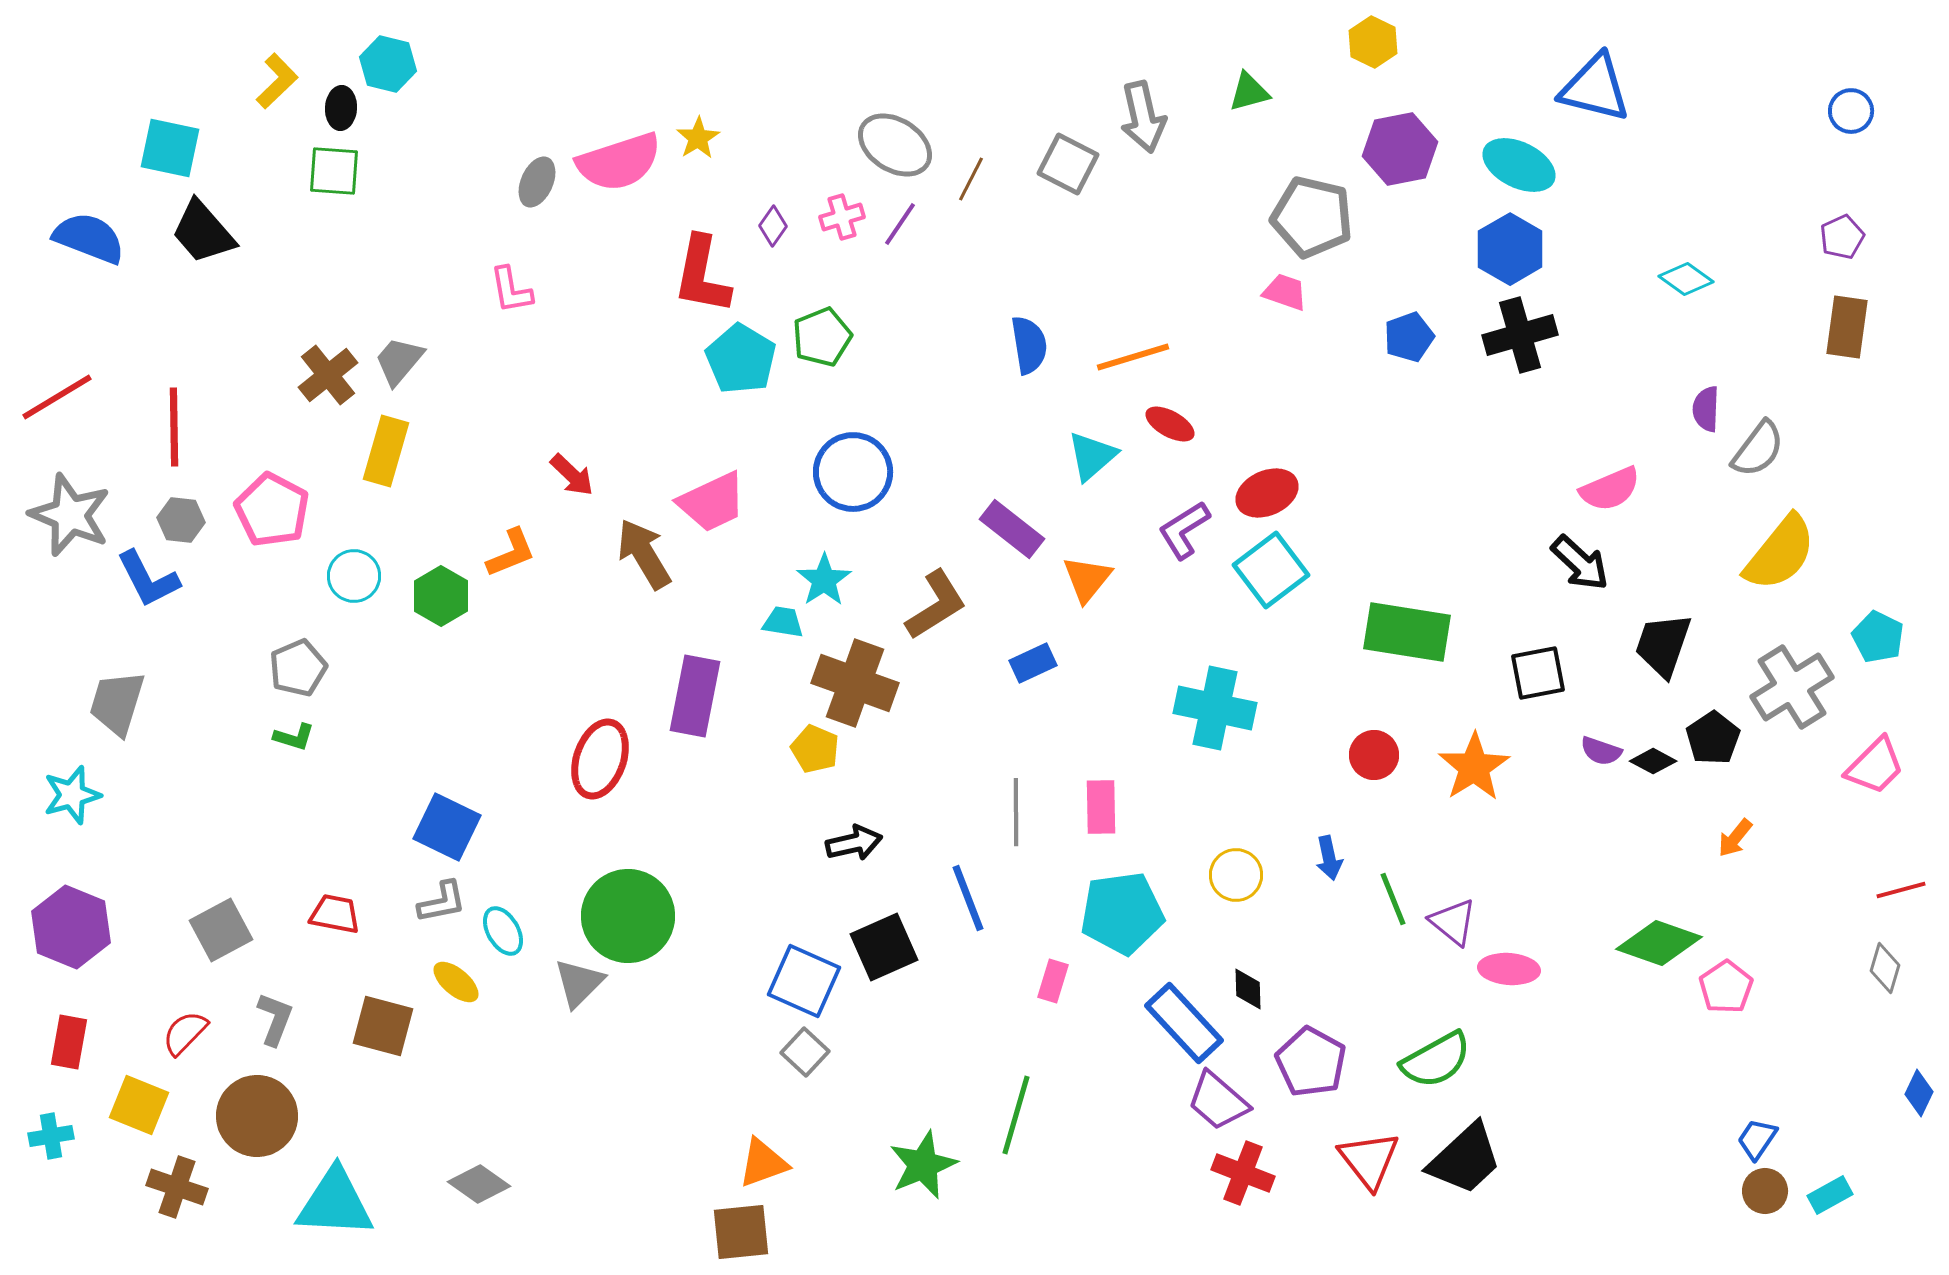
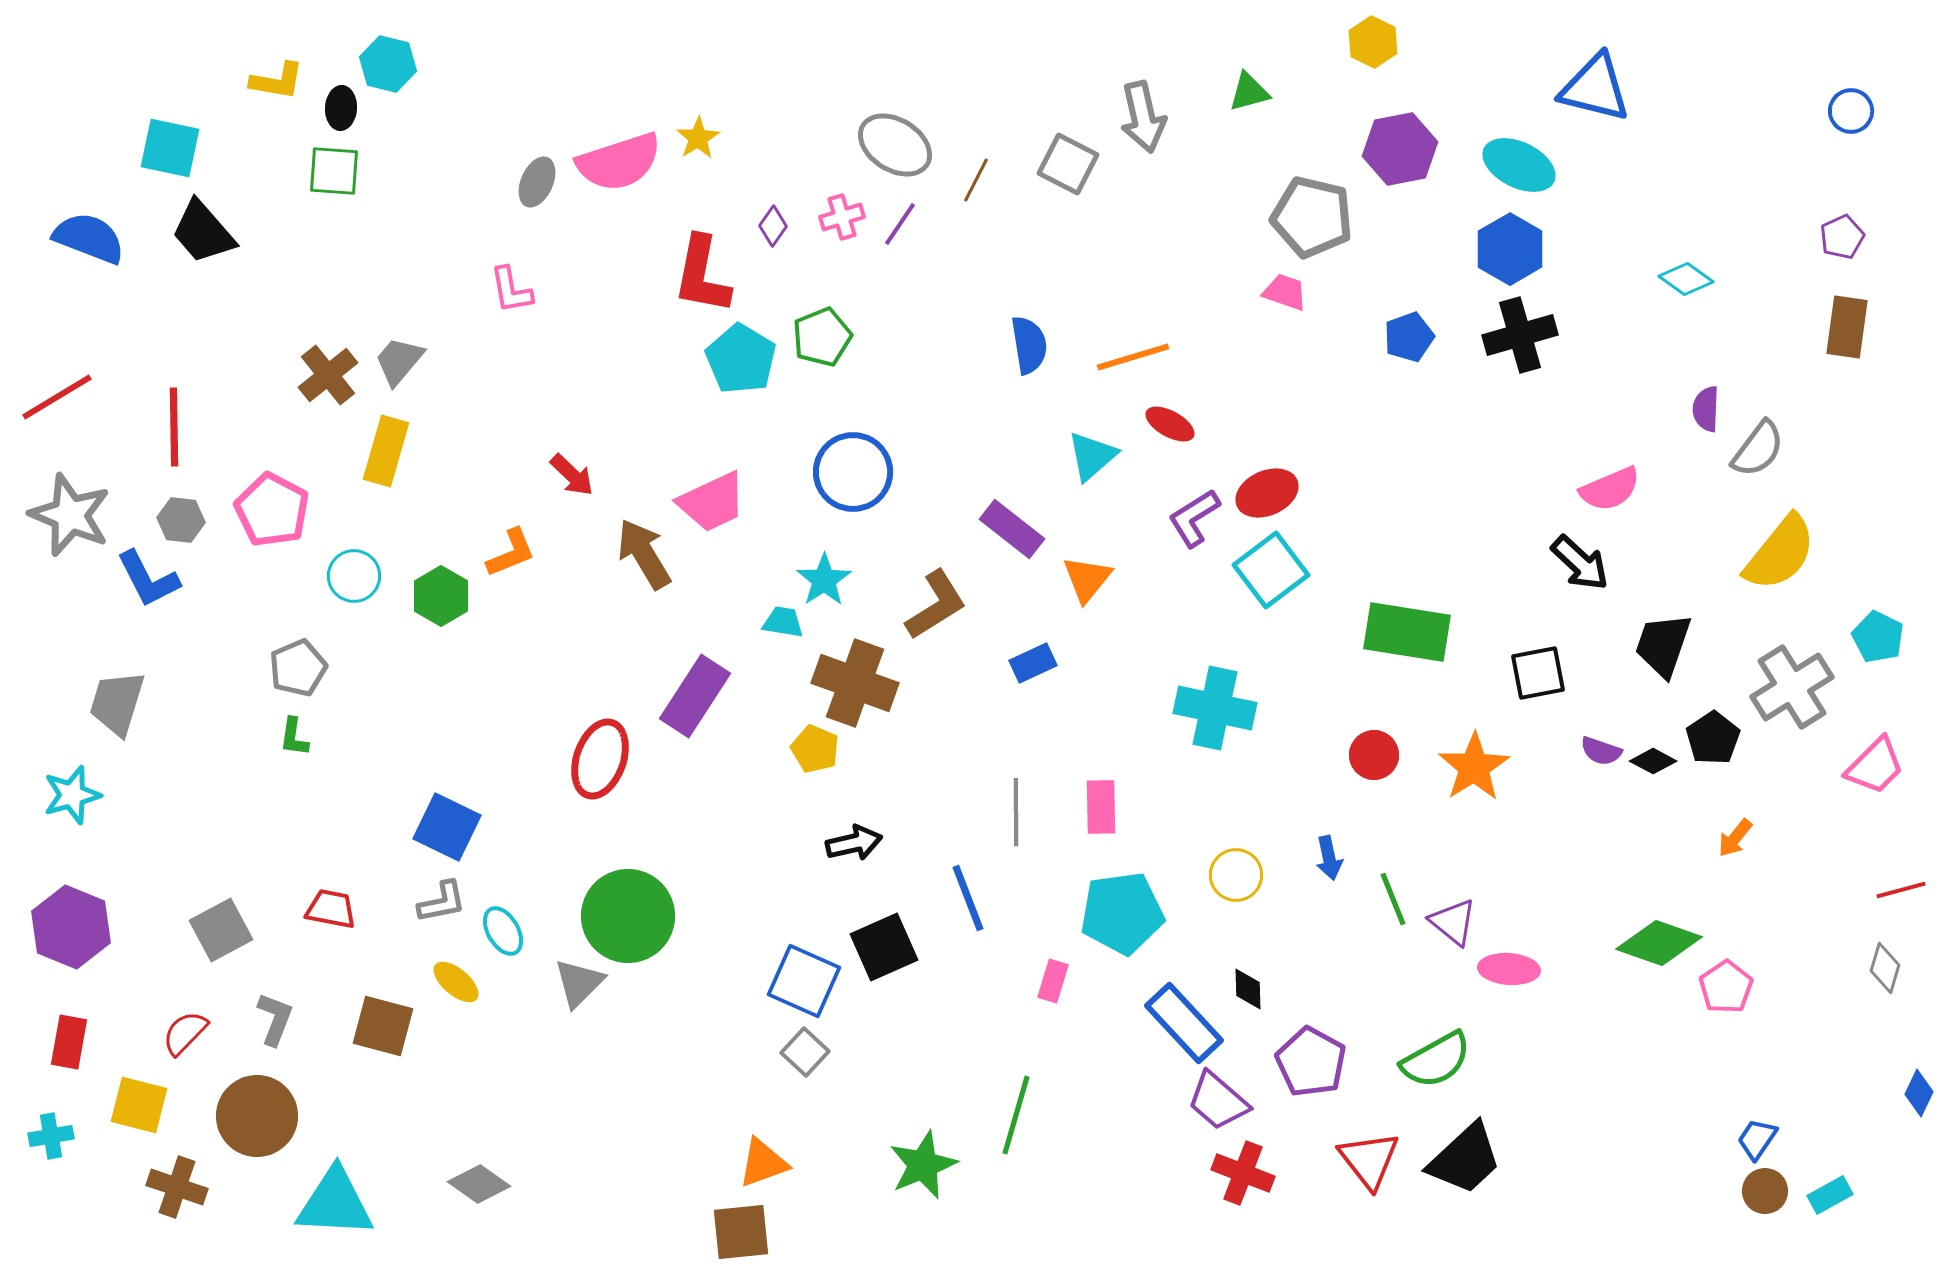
yellow L-shape at (277, 81): rotated 54 degrees clockwise
brown line at (971, 179): moved 5 px right, 1 px down
purple L-shape at (1184, 530): moved 10 px right, 12 px up
purple rectangle at (695, 696): rotated 22 degrees clockwise
green L-shape at (294, 737): rotated 81 degrees clockwise
red trapezoid at (335, 914): moved 4 px left, 5 px up
yellow square at (139, 1105): rotated 8 degrees counterclockwise
